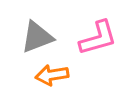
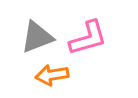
pink L-shape: moved 10 px left
